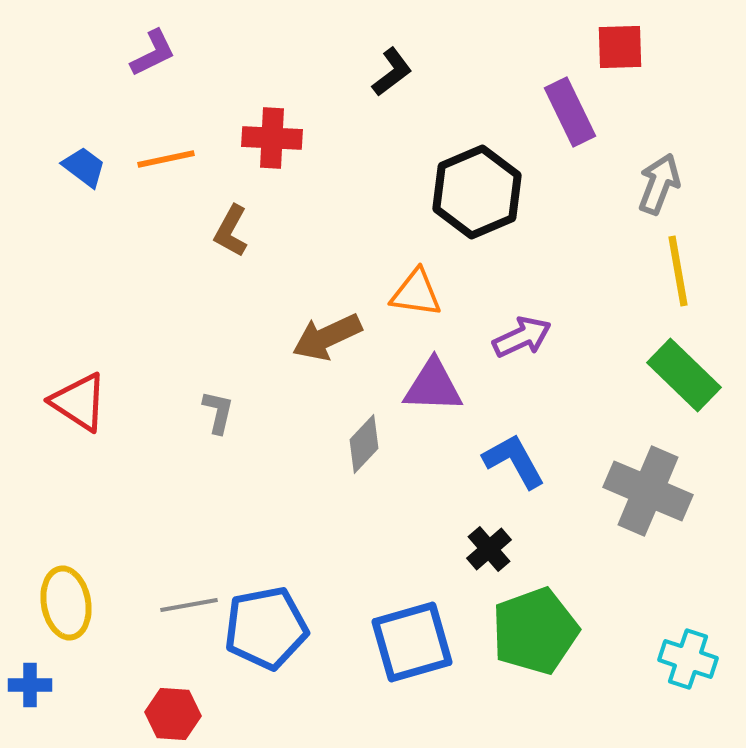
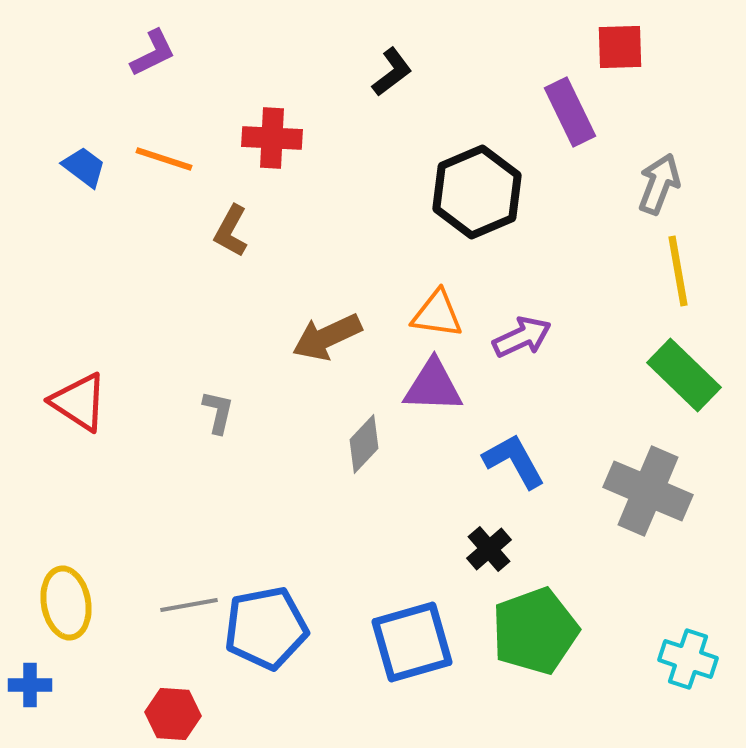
orange line: moved 2 px left; rotated 30 degrees clockwise
orange triangle: moved 21 px right, 21 px down
